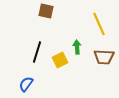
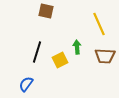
brown trapezoid: moved 1 px right, 1 px up
